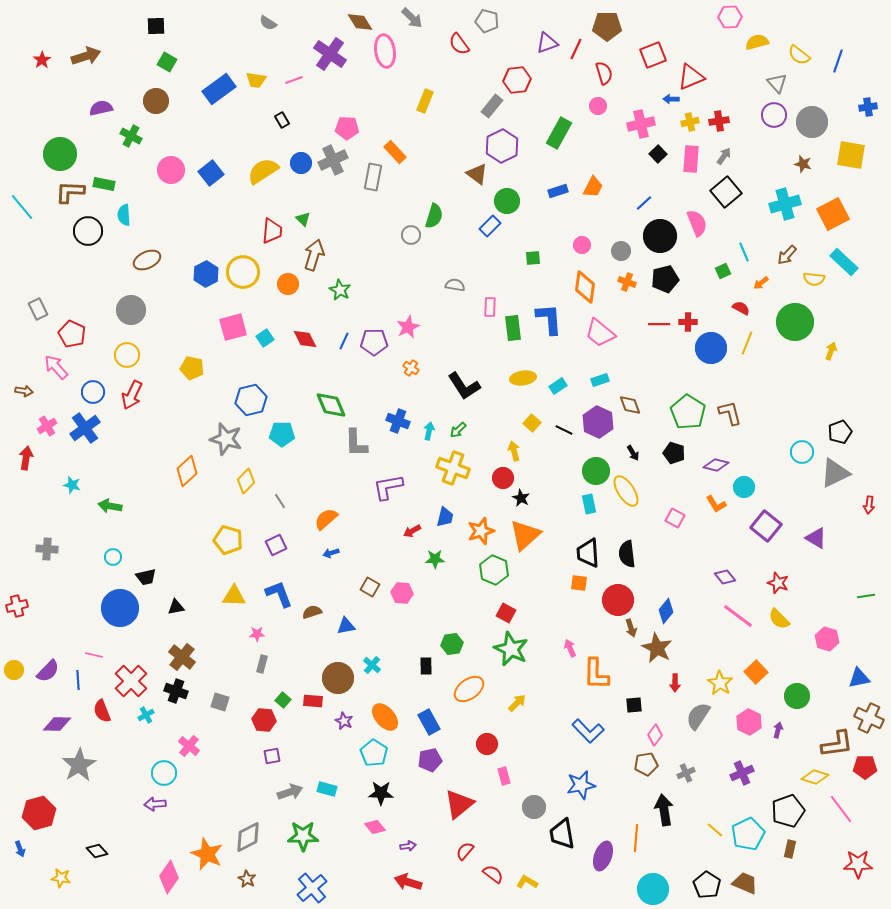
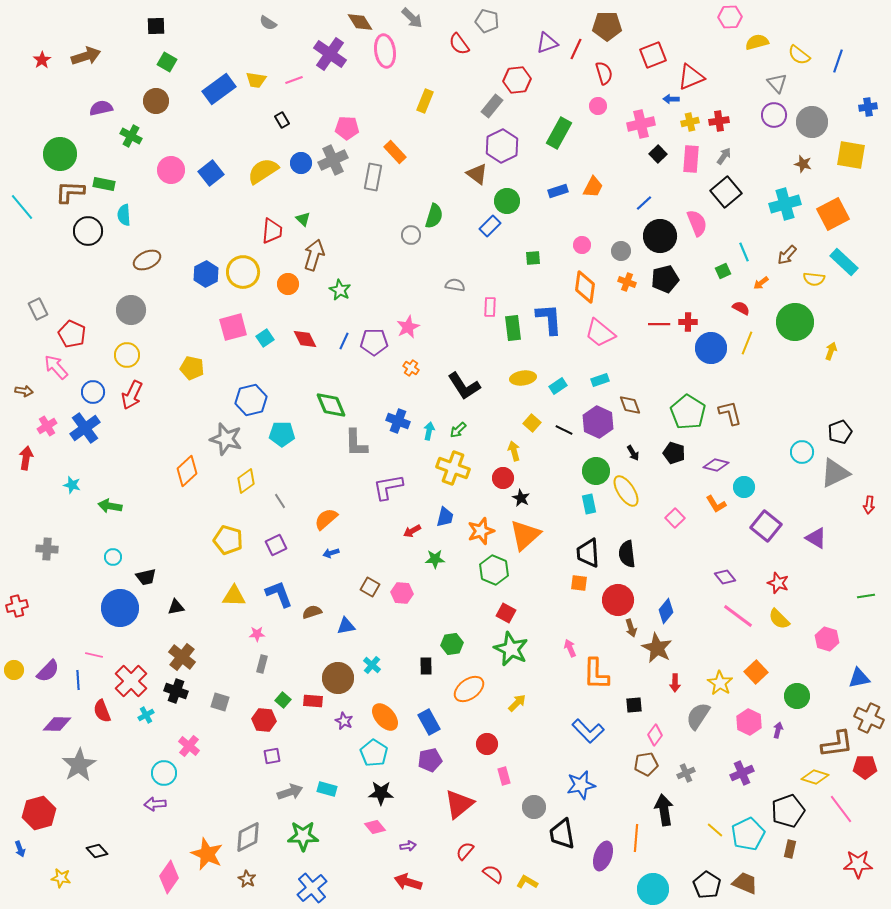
yellow diamond at (246, 481): rotated 10 degrees clockwise
pink square at (675, 518): rotated 18 degrees clockwise
